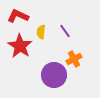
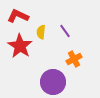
purple circle: moved 1 px left, 7 px down
